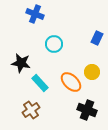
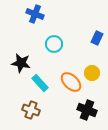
yellow circle: moved 1 px down
brown cross: rotated 36 degrees counterclockwise
